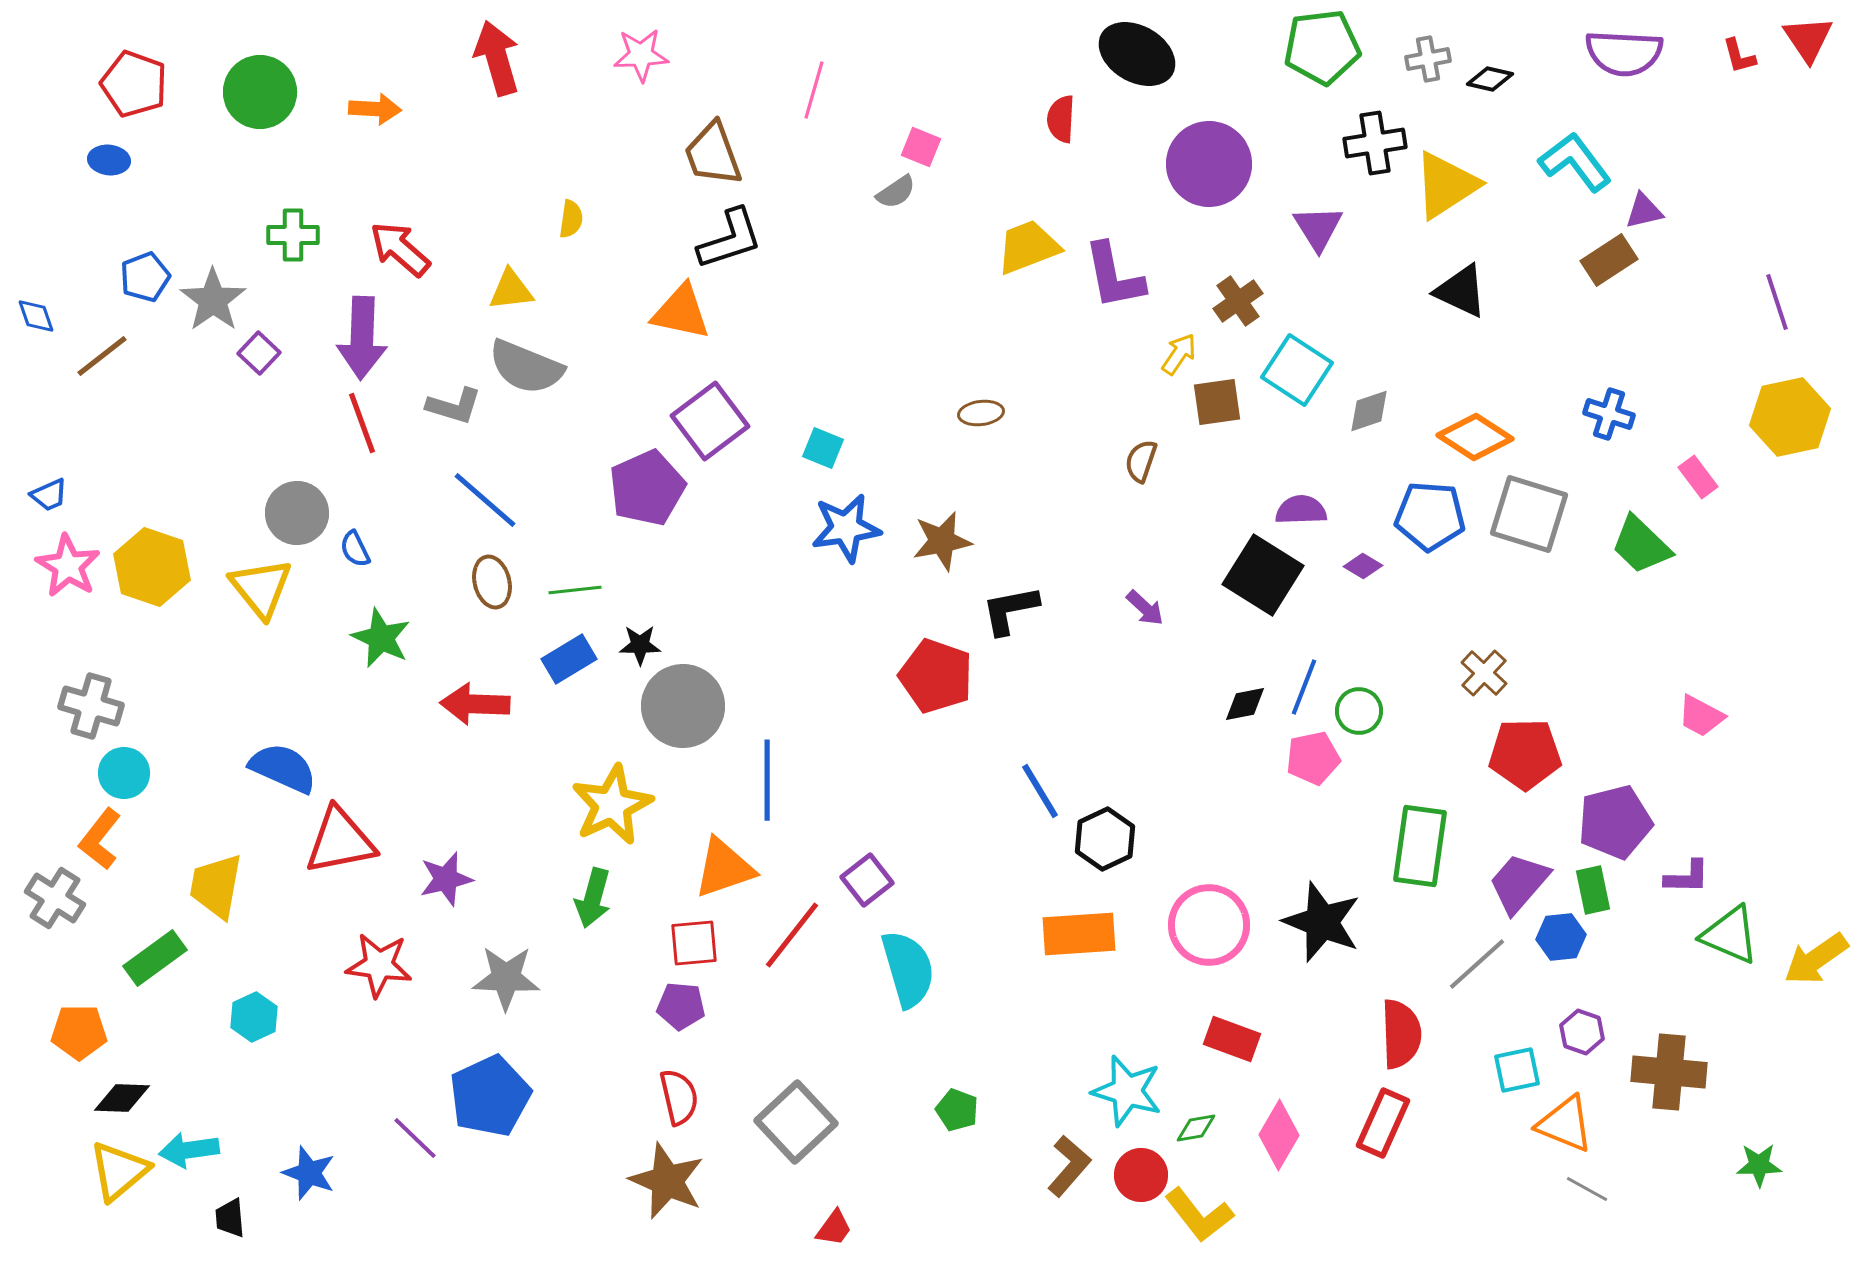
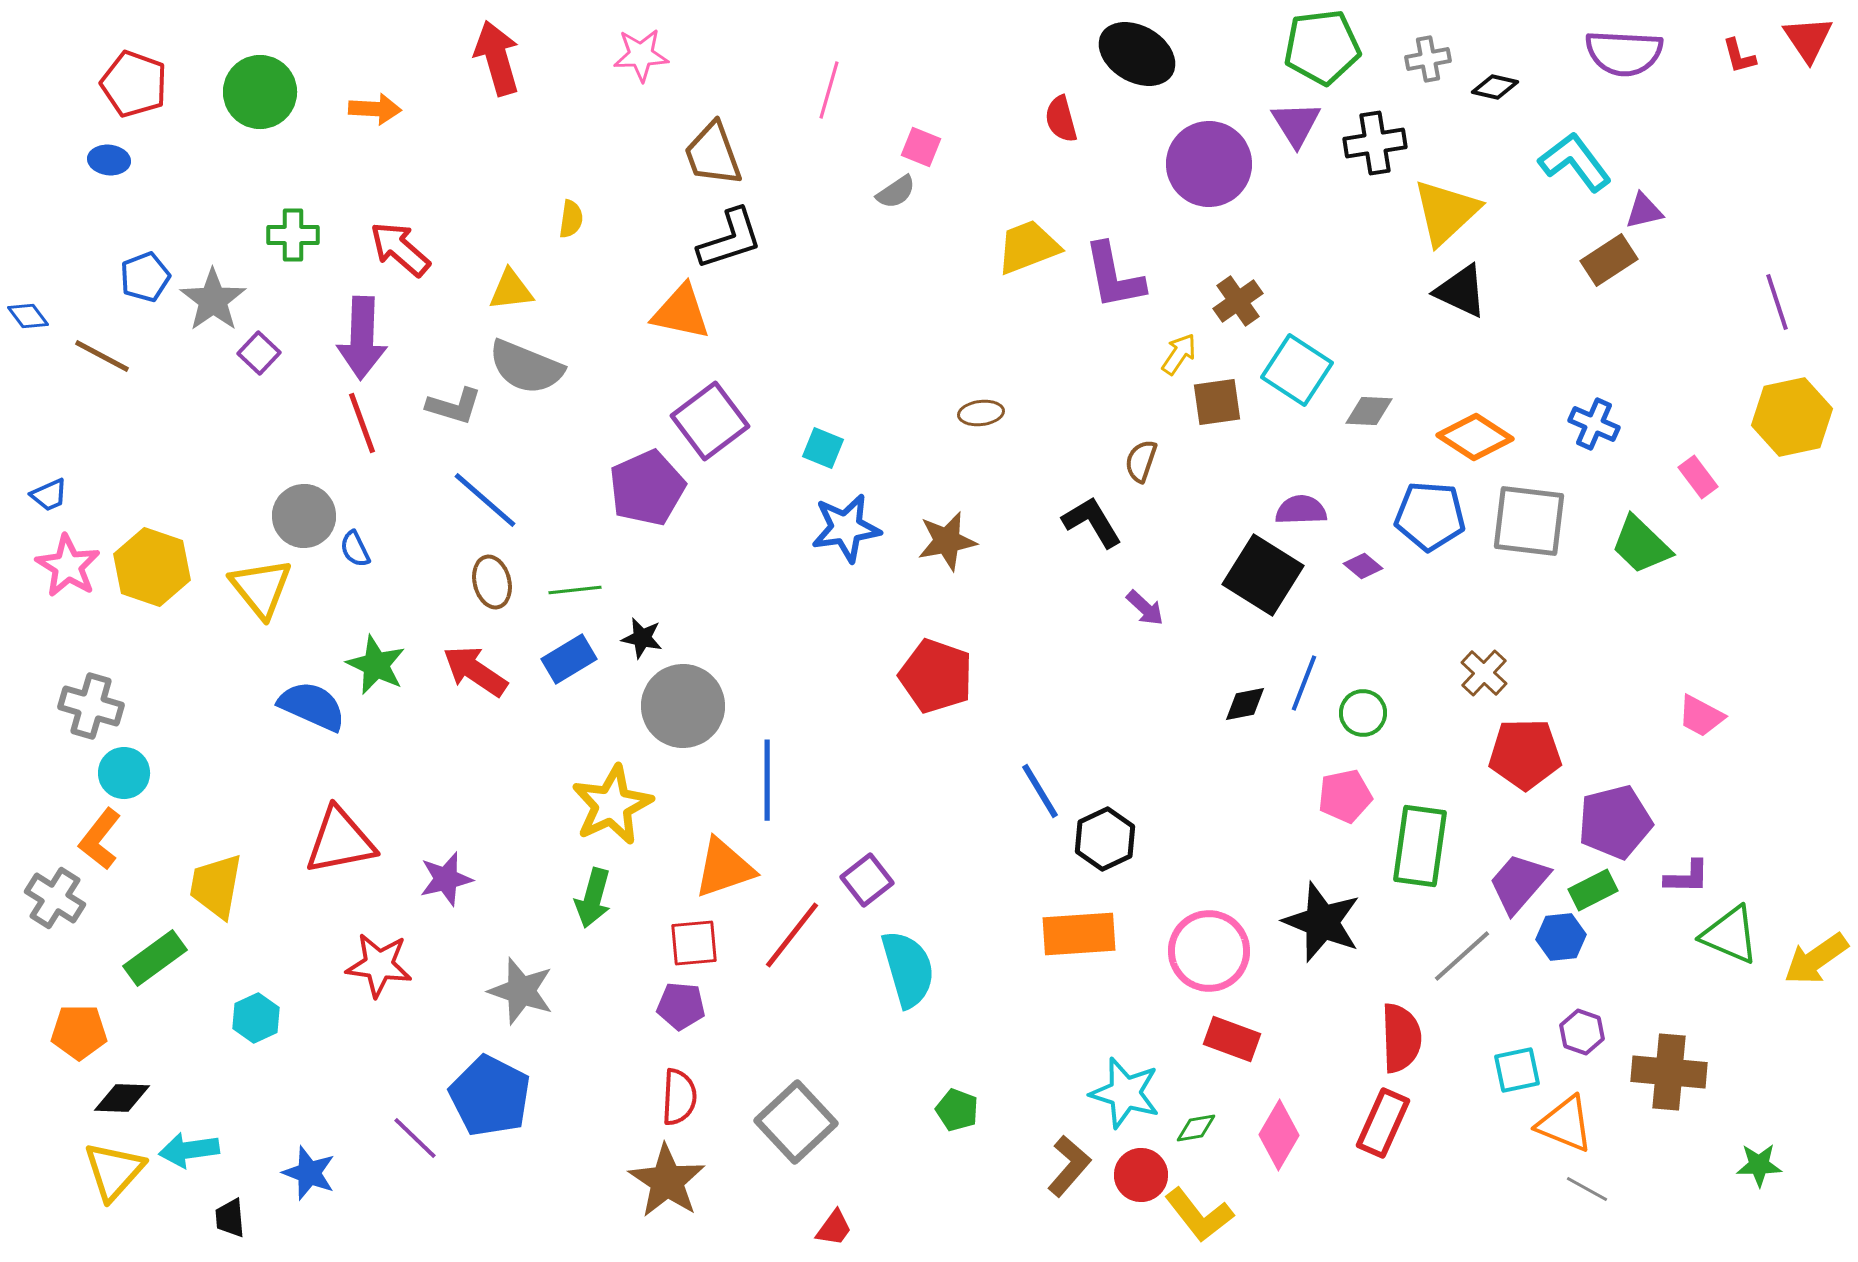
black diamond at (1490, 79): moved 5 px right, 8 px down
pink line at (814, 90): moved 15 px right
red semicircle at (1061, 119): rotated 18 degrees counterclockwise
yellow triangle at (1446, 185): moved 27 px down; rotated 10 degrees counterclockwise
purple triangle at (1318, 228): moved 22 px left, 104 px up
blue diamond at (36, 316): moved 8 px left; rotated 18 degrees counterclockwise
brown line at (102, 356): rotated 66 degrees clockwise
gray diamond at (1369, 411): rotated 21 degrees clockwise
blue cross at (1609, 414): moved 15 px left, 10 px down; rotated 6 degrees clockwise
yellow hexagon at (1790, 417): moved 2 px right
gray circle at (297, 513): moved 7 px right, 3 px down
gray square at (1529, 514): moved 7 px down; rotated 10 degrees counterclockwise
brown star at (942, 541): moved 5 px right
purple diamond at (1363, 566): rotated 9 degrees clockwise
black L-shape at (1010, 610): moved 82 px right, 88 px up; rotated 70 degrees clockwise
green star at (381, 638): moved 5 px left, 27 px down
black star at (640, 645): moved 2 px right, 7 px up; rotated 12 degrees clockwise
blue line at (1304, 687): moved 4 px up
red arrow at (475, 704): moved 33 px up; rotated 32 degrees clockwise
green circle at (1359, 711): moved 4 px right, 2 px down
pink pentagon at (1313, 758): moved 32 px right, 38 px down
blue semicircle at (283, 768): moved 29 px right, 62 px up
green rectangle at (1593, 890): rotated 75 degrees clockwise
pink circle at (1209, 925): moved 26 px down
gray line at (1477, 964): moved 15 px left, 8 px up
gray star at (506, 978): moved 15 px right, 13 px down; rotated 16 degrees clockwise
cyan hexagon at (254, 1017): moved 2 px right, 1 px down
red semicircle at (1401, 1034): moved 4 px down
cyan star at (1127, 1091): moved 2 px left, 2 px down
blue pentagon at (490, 1096): rotated 20 degrees counterclockwise
red semicircle at (679, 1097): rotated 16 degrees clockwise
yellow triangle at (119, 1171): moved 5 px left; rotated 8 degrees counterclockwise
brown star at (667, 1181): rotated 10 degrees clockwise
